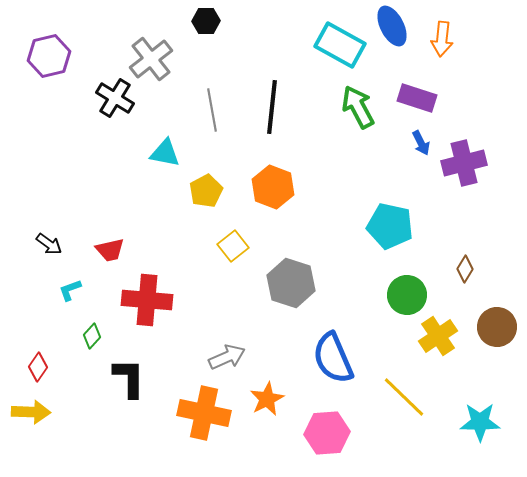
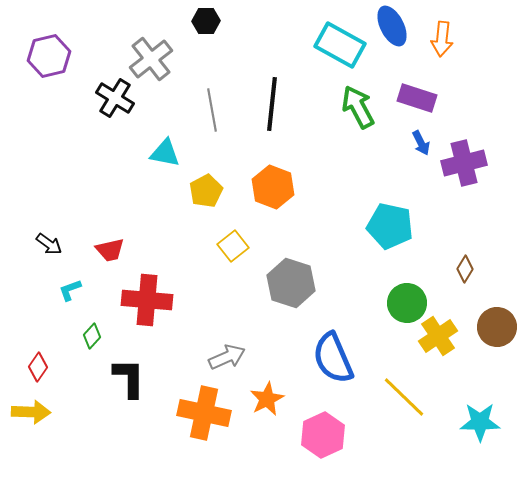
black line: moved 3 px up
green circle: moved 8 px down
pink hexagon: moved 4 px left, 2 px down; rotated 21 degrees counterclockwise
